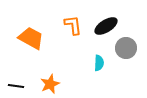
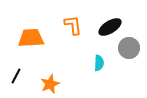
black ellipse: moved 4 px right, 1 px down
orange trapezoid: rotated 32 degrees counterclockwise
gray circle: moved 3 px right
black line: moved 10 px up; rotated 70 degrees counterclockwise
